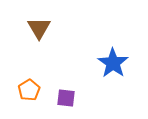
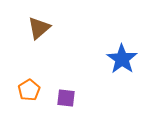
brown triangle: rotated 20 degrees clockwise
blue star: moved 9 px right, 4 px up
